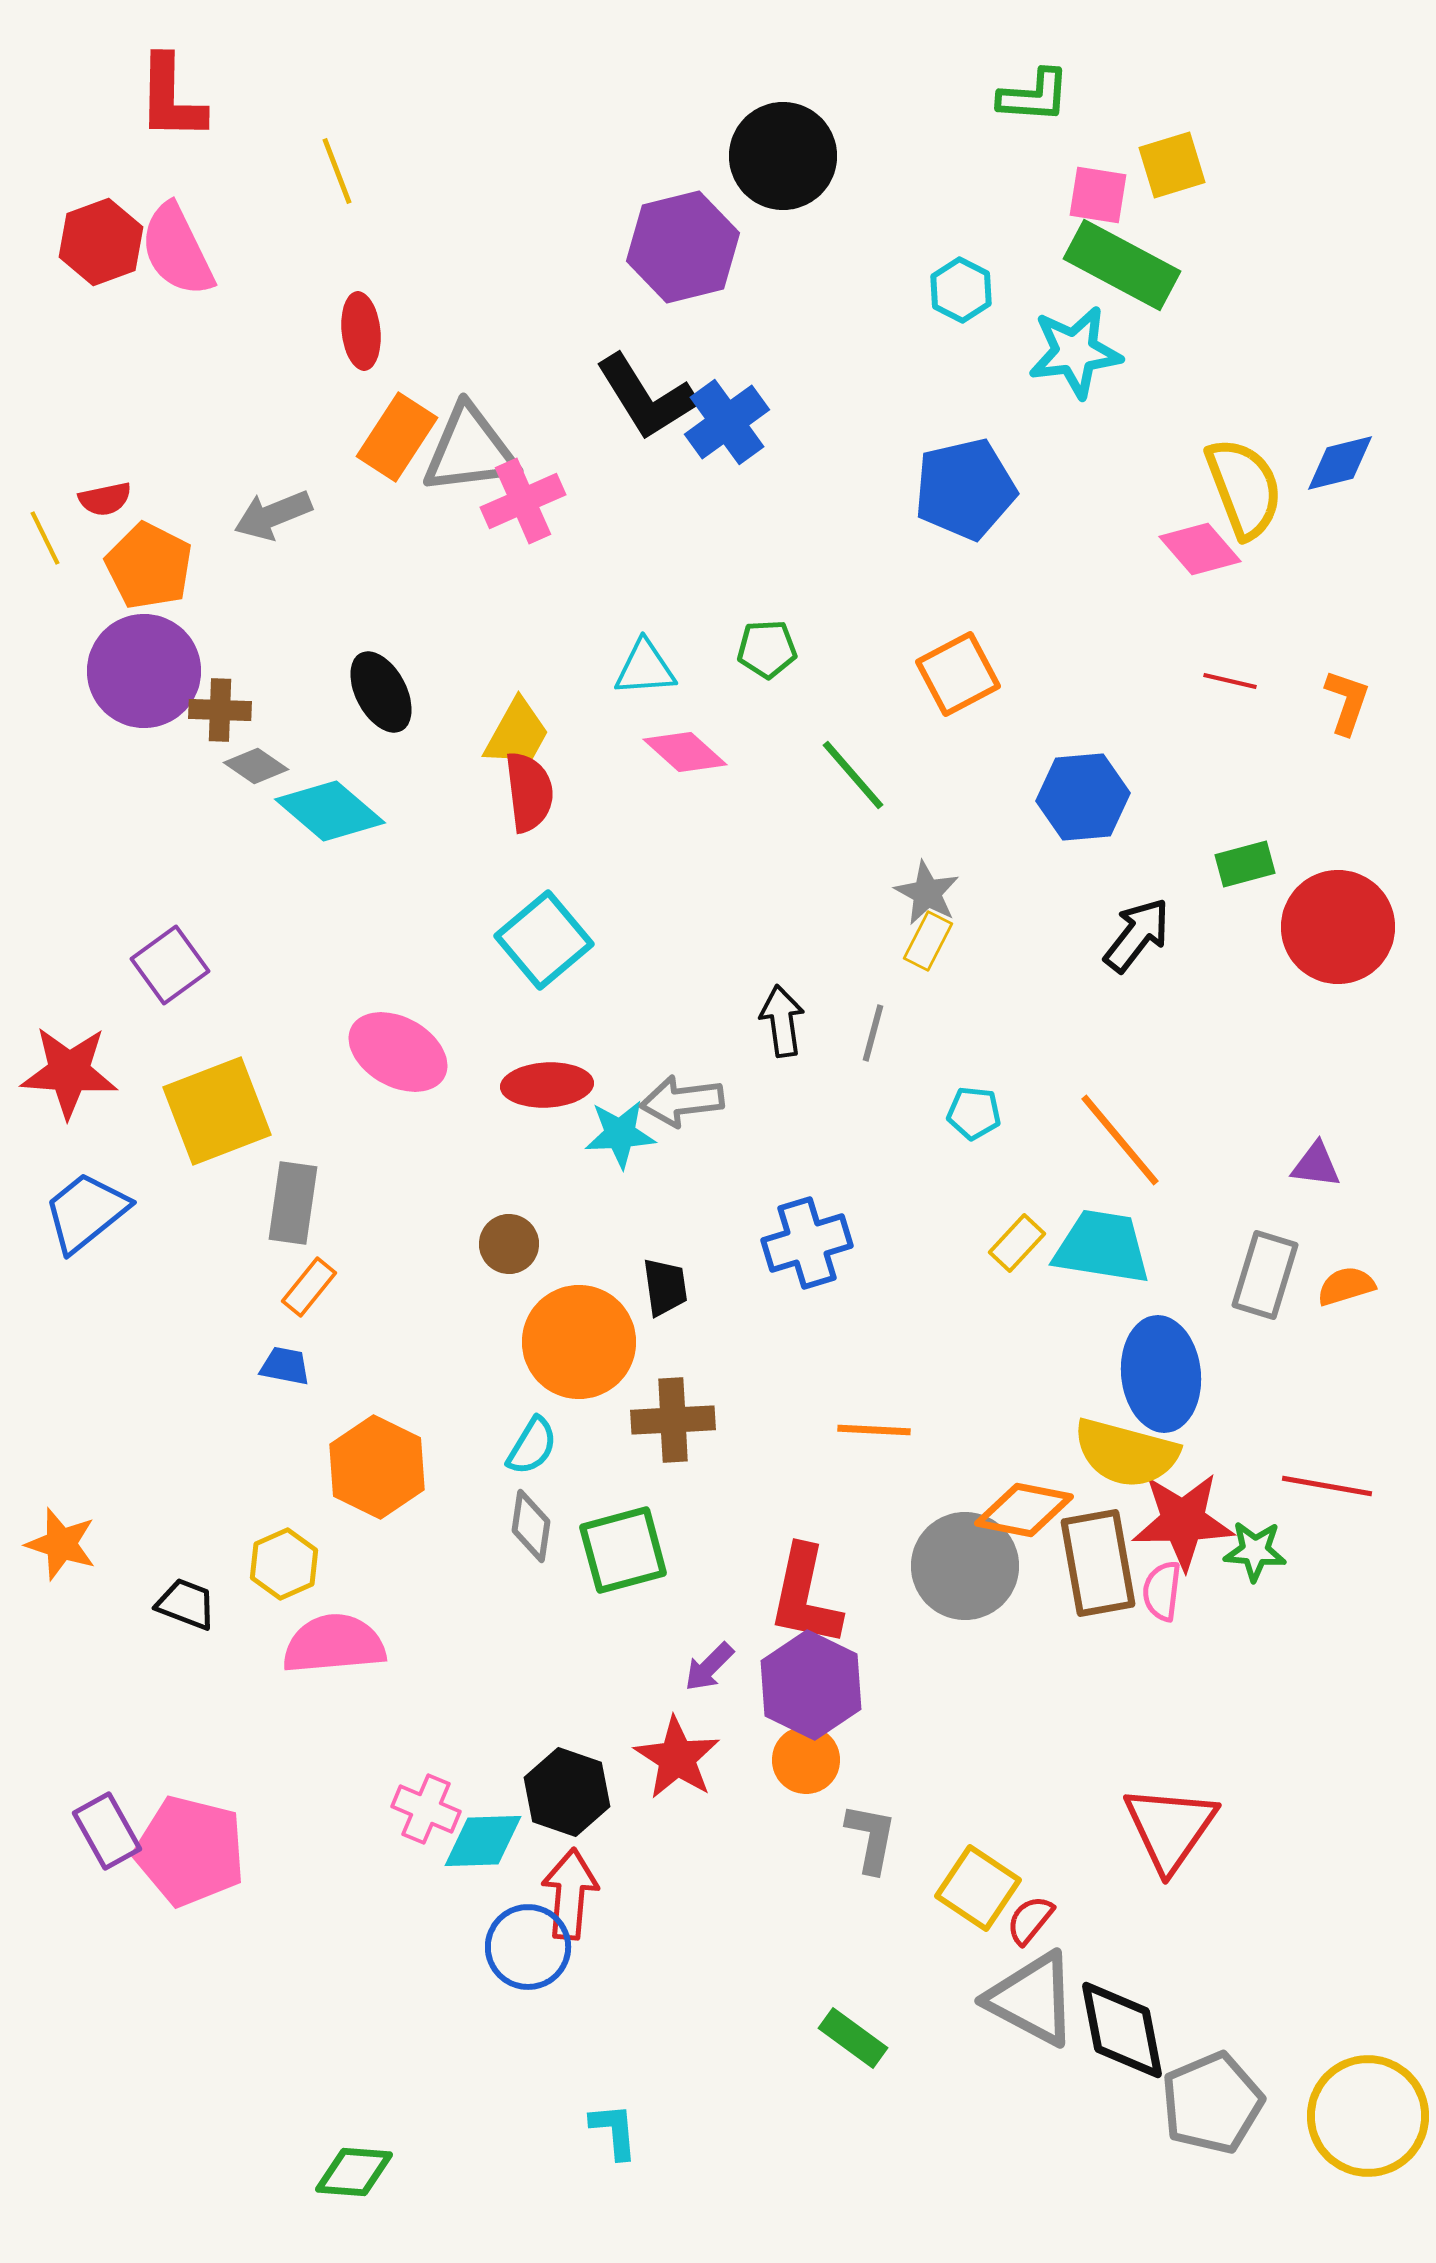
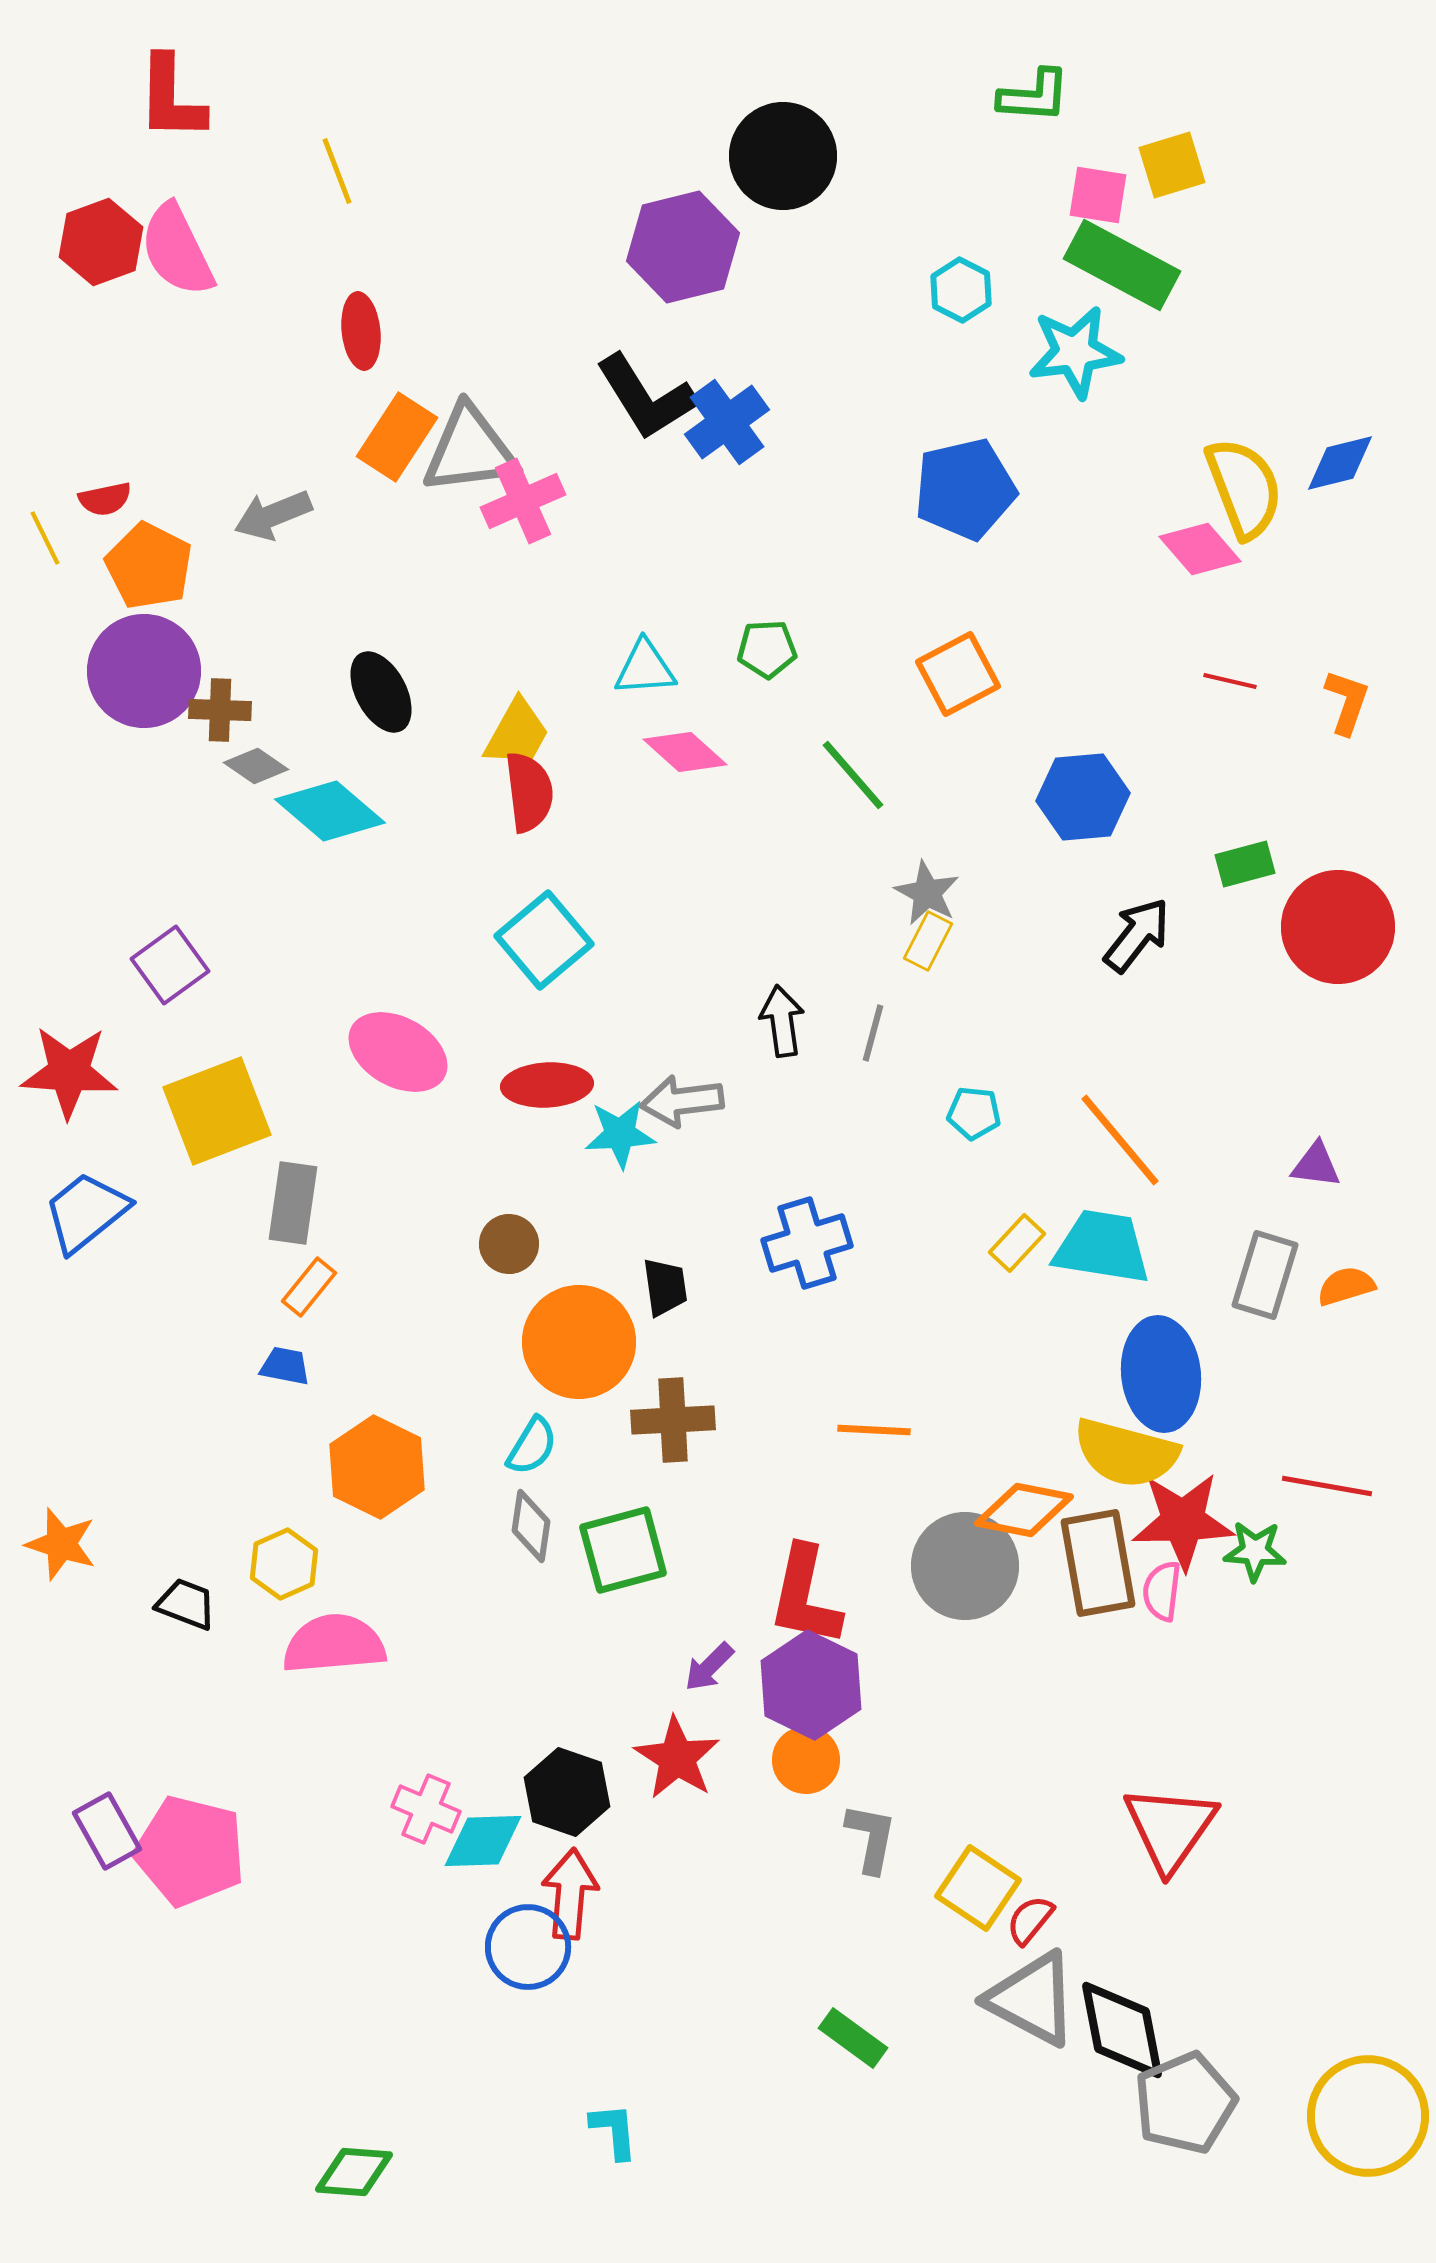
gray pentagon at (1212, 2103): moved 27 px left
